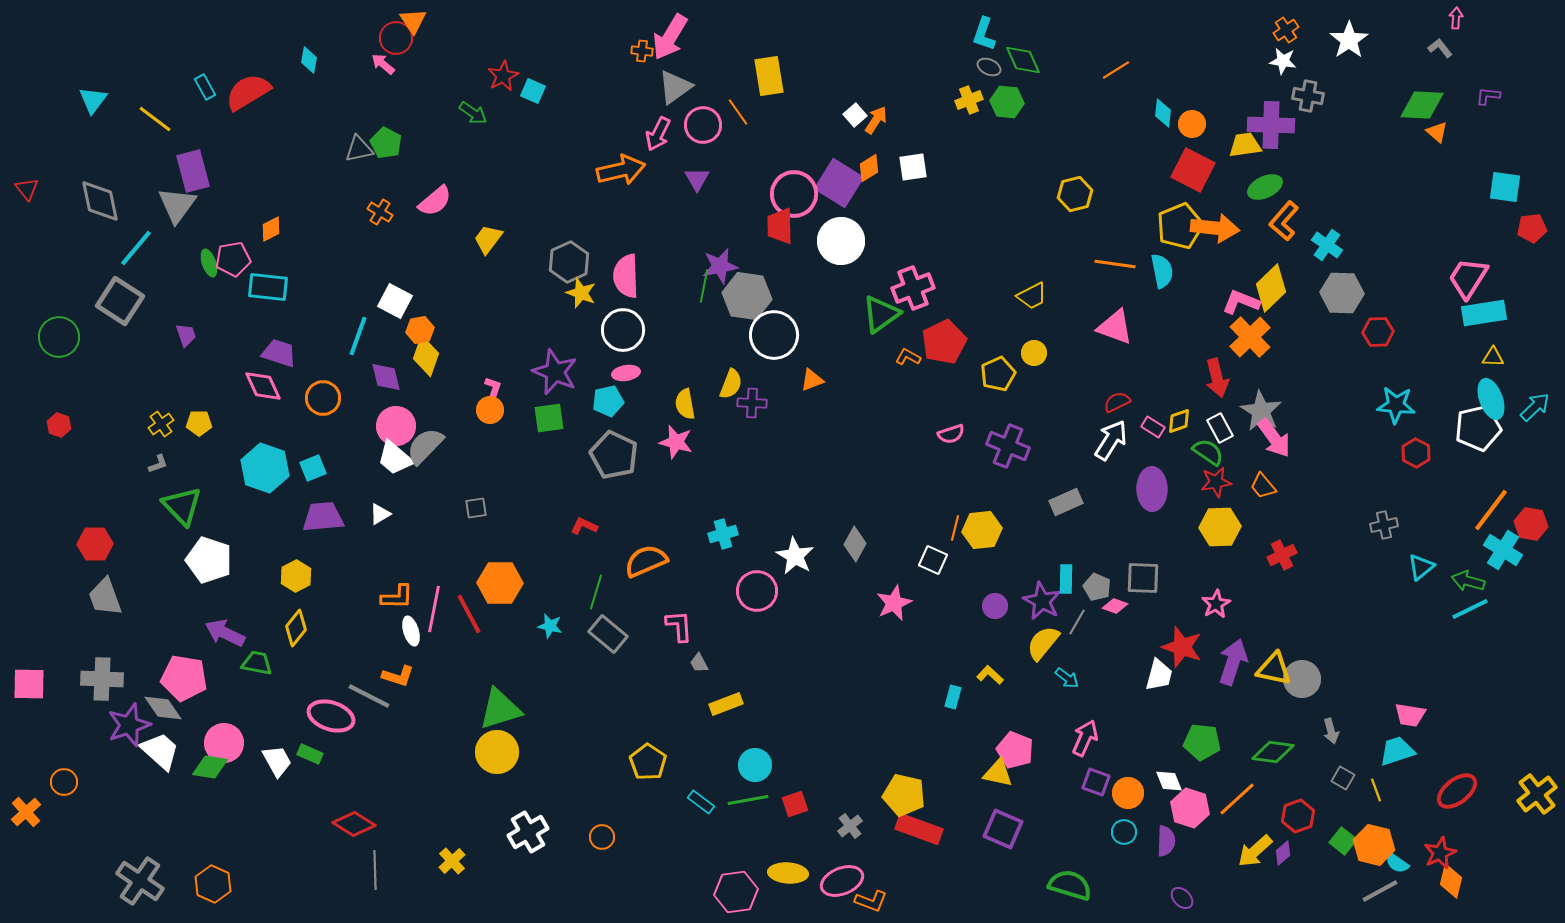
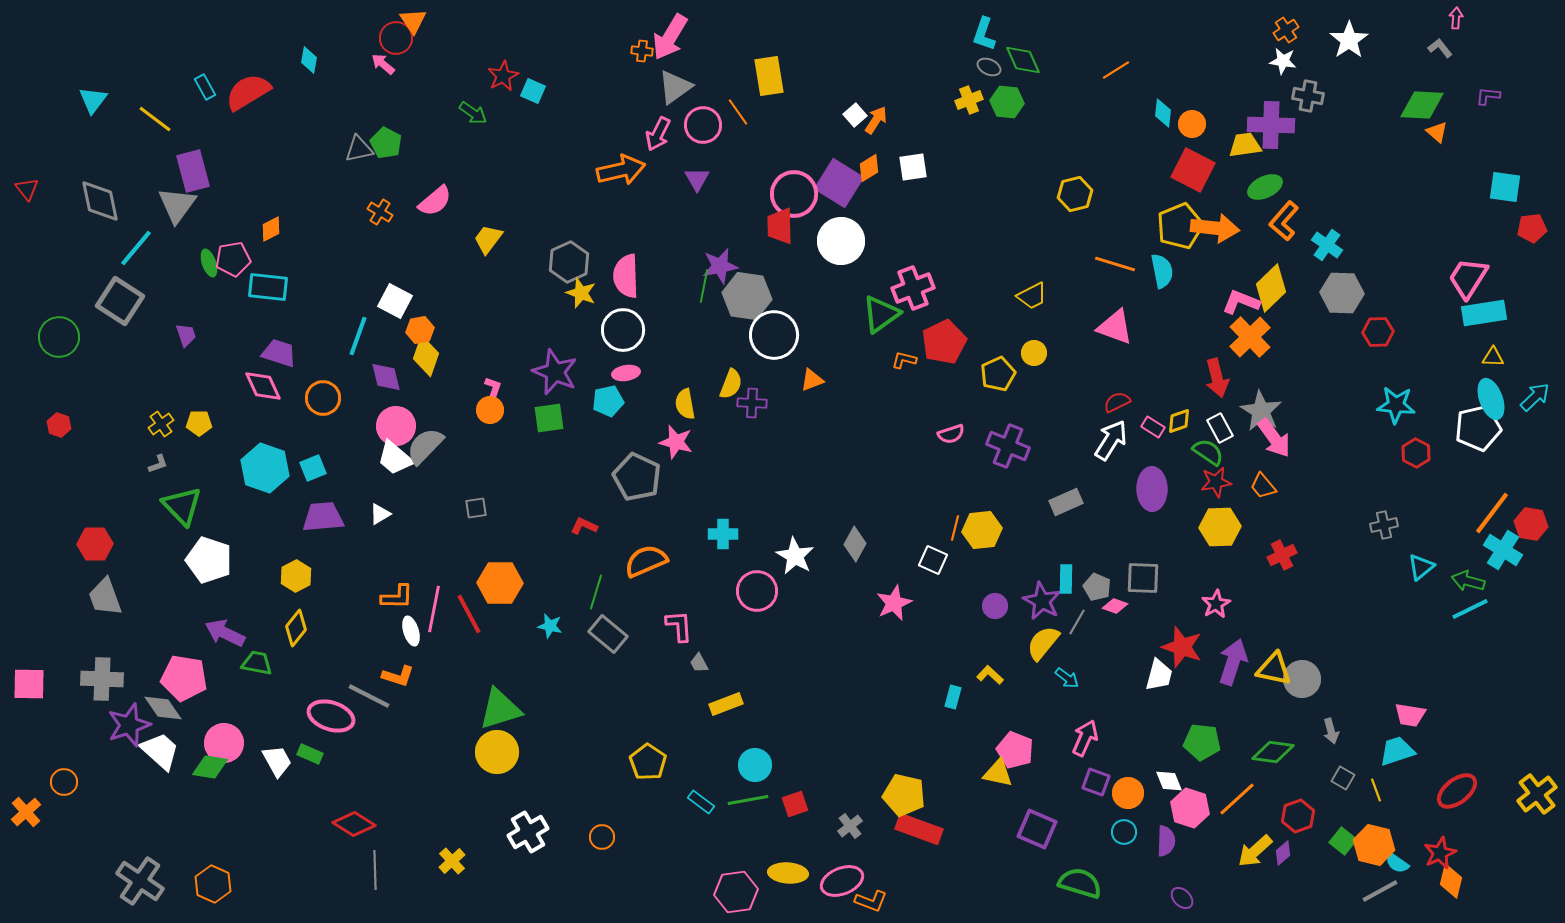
orange line at (1115, 264): rotated 9 degrees clockwise
orange L-shape at (908, 357): moved 4 px left, 3 px down; rotated 15 degrees counterclockwise
cyan arrow at (1535, 407): moved 10 px up
gray pentagon at (614, 455): moved 23 px right, 22 px down
orange line at (1491, 510): moved 1 px right, 3 px down
cyan cross at (723, 534): rotated 16 degrees clockwise
purple square at (1003, 829): moved 34 px right
green semicircle at (1070, 885): moved 10 px right, 2 px up
